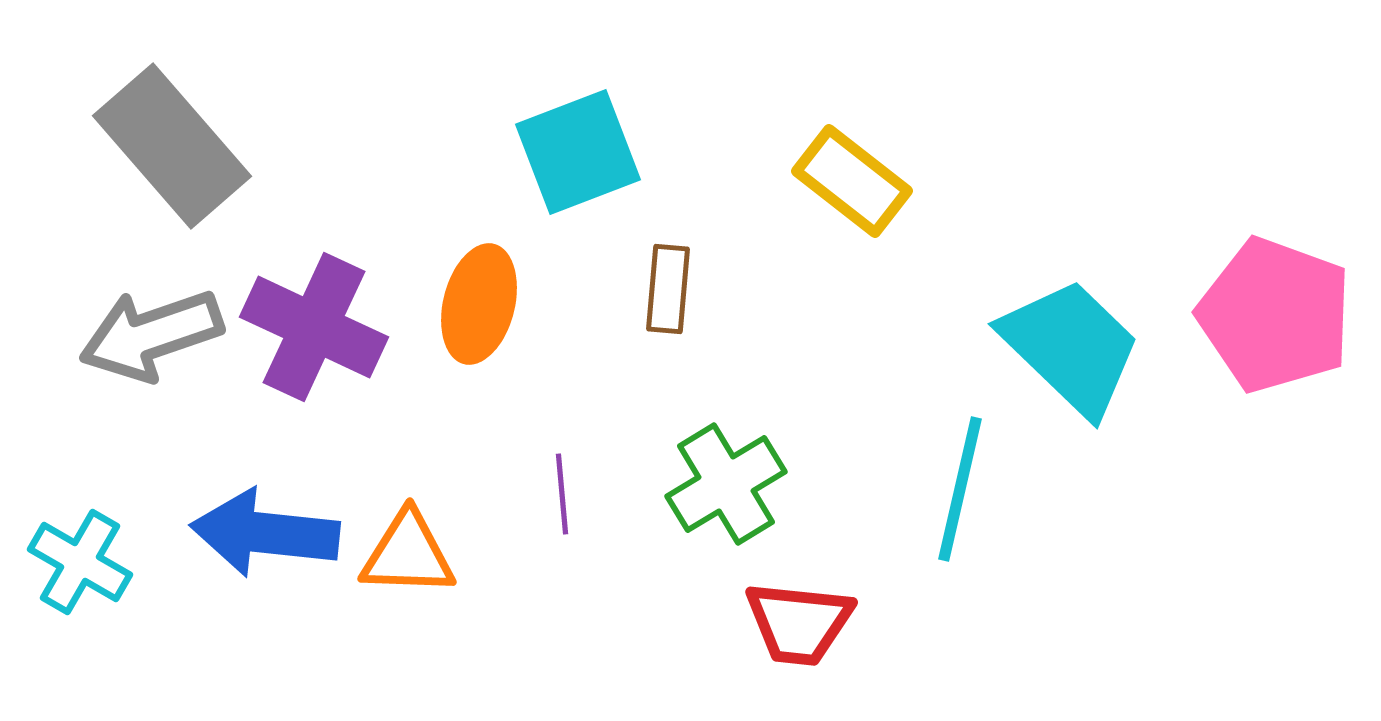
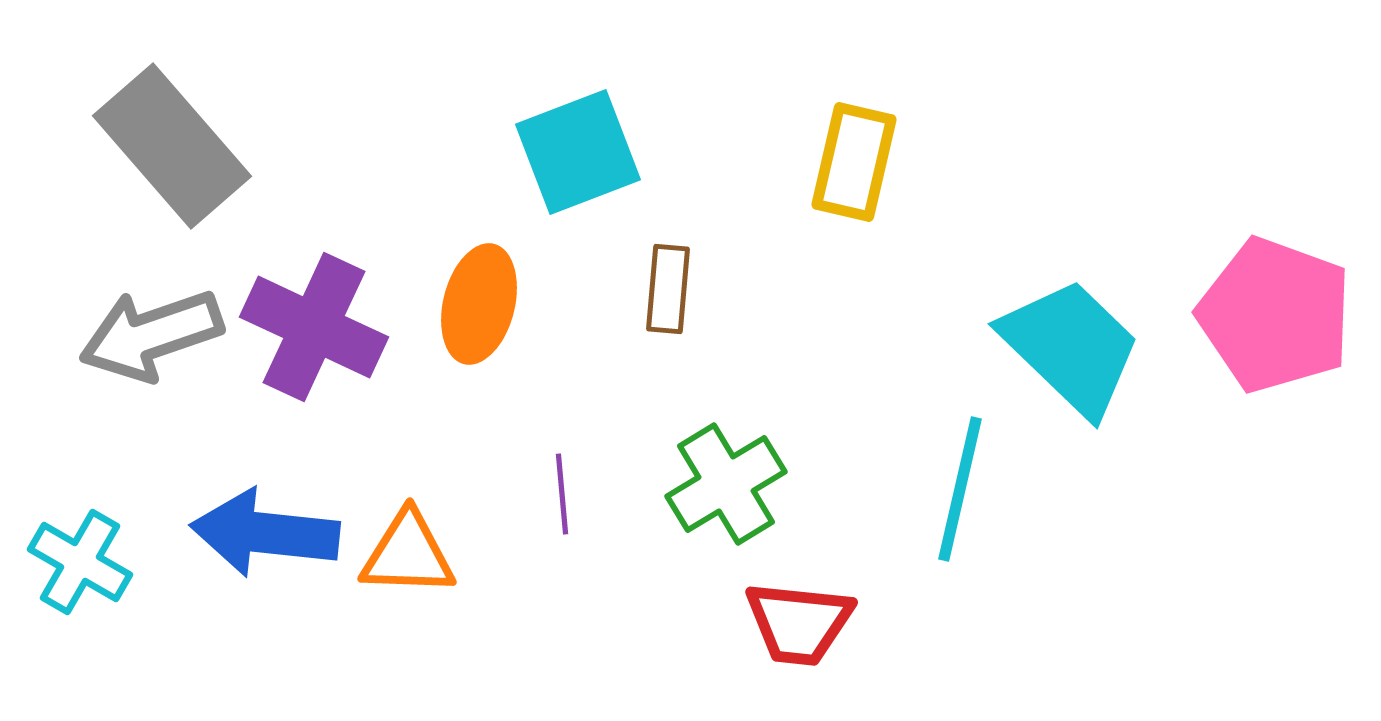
yellow rectangle: moved 2 px right, 19 px up; rotated 65 degrees clockwise
